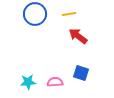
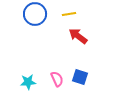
blue square: moved 1 px left, 4 px down
pink semicircle: moved 2 px right, 3 px up; rotated 70 degrees clockwise
